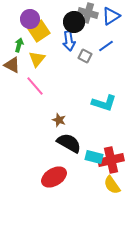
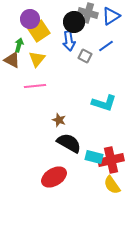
brown triangle: moved 5 px up
pink line: rotated 55 degrees counterclockwise
